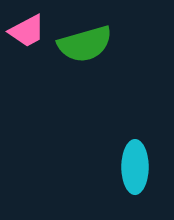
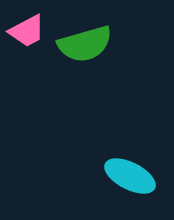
cyan ellipse: moved 5 px left, 9 px down; rotated 63 degrees counterclockwise
